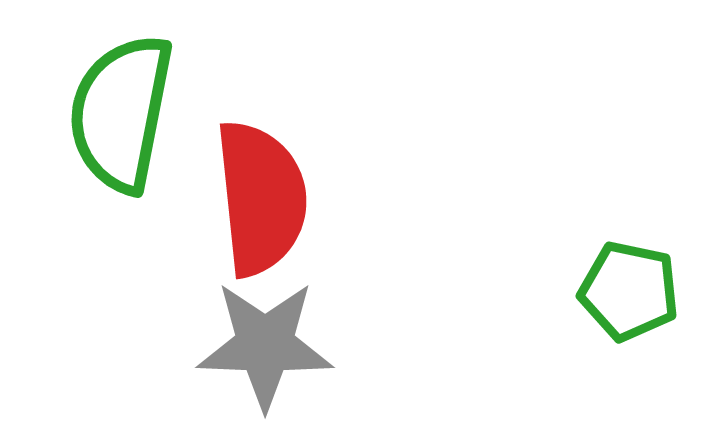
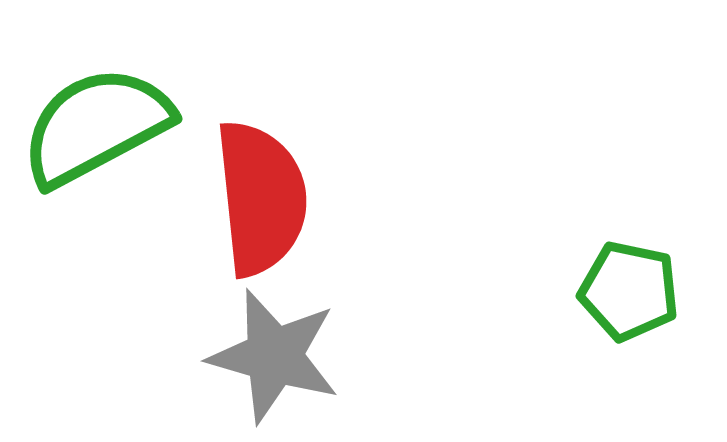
green semicircle: moved 25 px left, 13 px down; rotated 51 degrees clockwise
gray star: moved 9 px right, 11 px down; rotated 14 degrees clockwise
